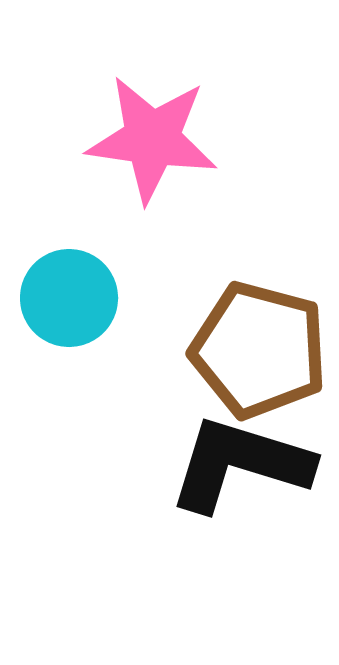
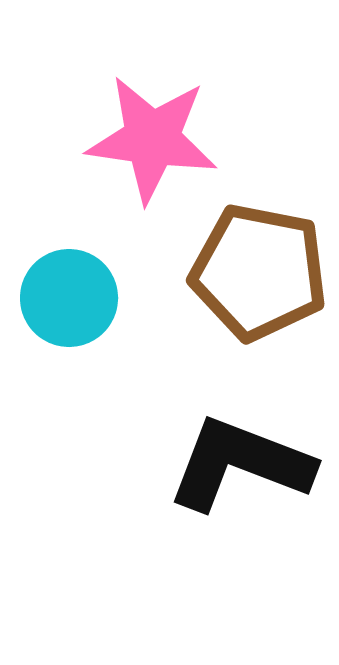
brown pentagon: moved 78 px up; rotated 4 degrees counterclockwise
black L-shape: rotated 4 degrees clockwise
